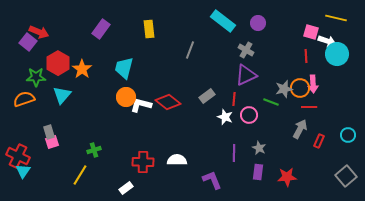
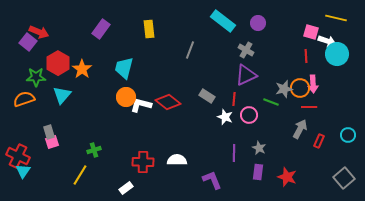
gray rectangle at (207, 96): rotated 70 degrees clockwise
gray square at (346, 176): moved 2 px left, 2 px down
red star at (287, 177): rotated 24 degrees clockwise
